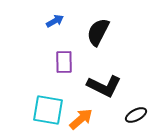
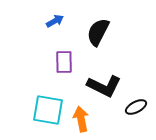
black ellipse: moved 8 px up
orange arrow: rotated 60 degrees counterclockwise
